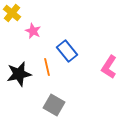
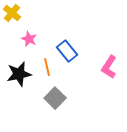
pink star: moved 4 px left, 8 px down
gray square: moved 1 px right, 7 px up; rotated 15 degrees clockwise
